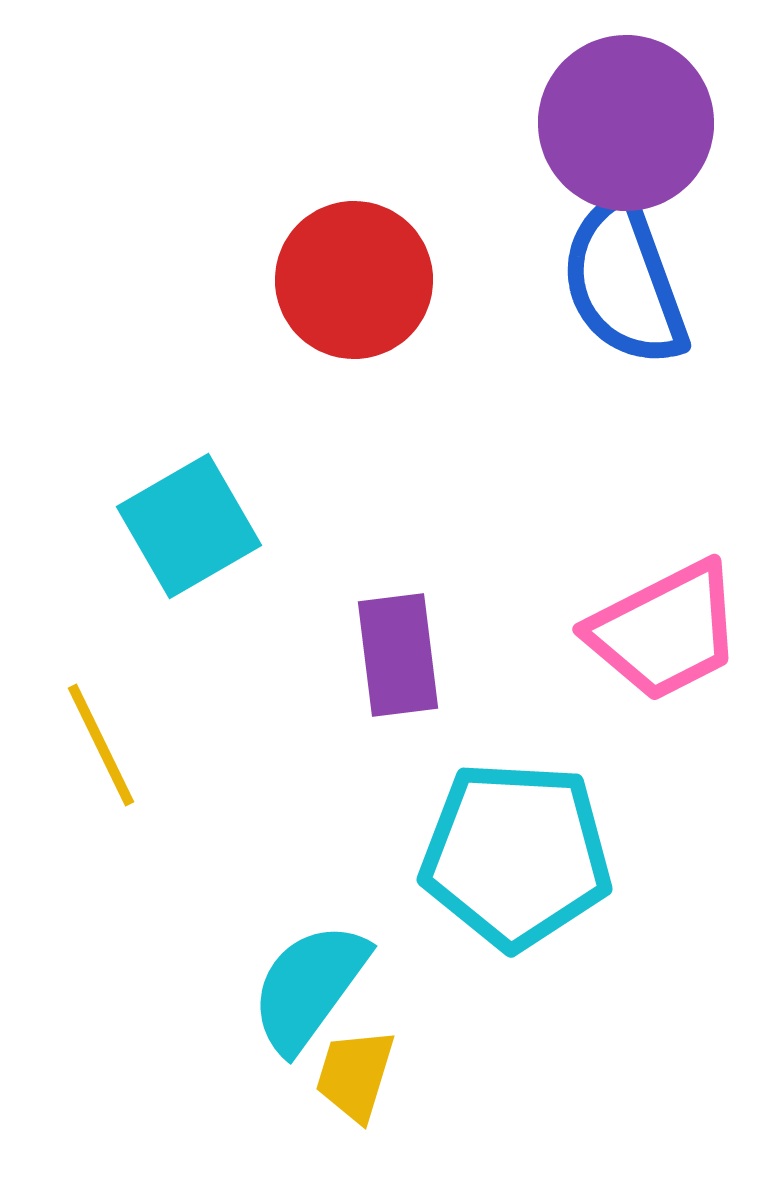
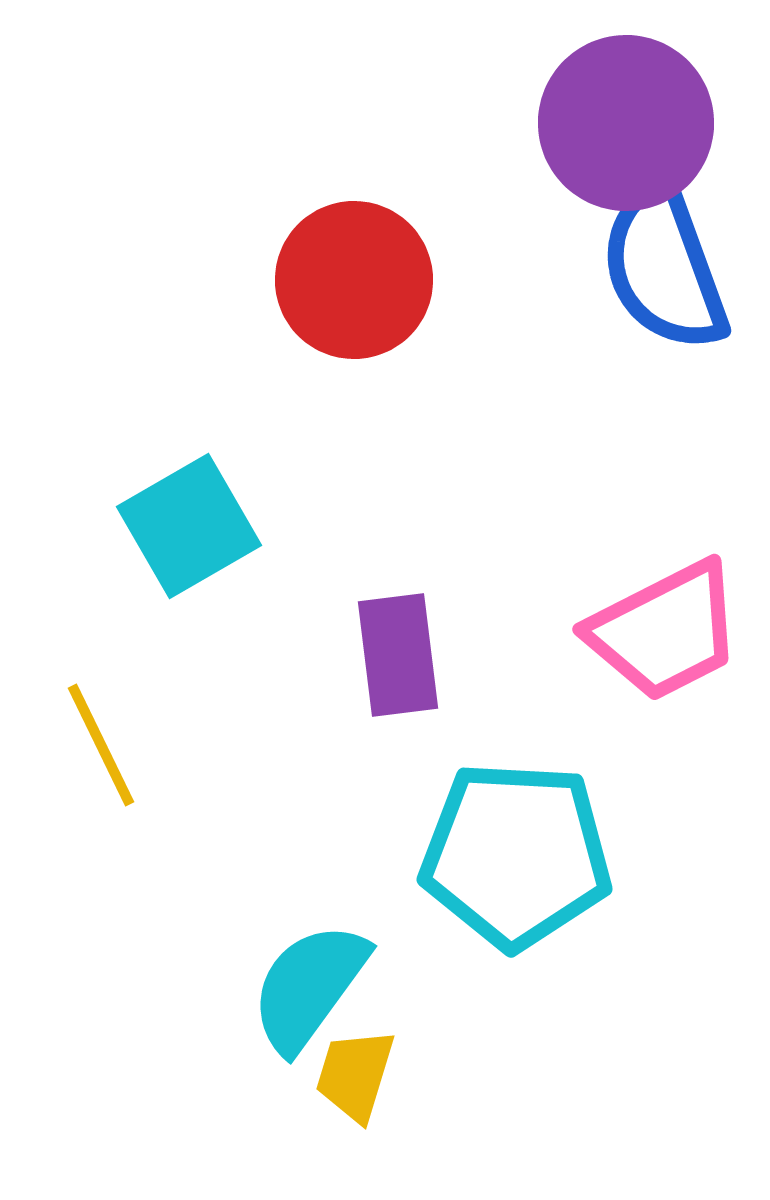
blue semicircle: moved 40 px right, 15 px up
